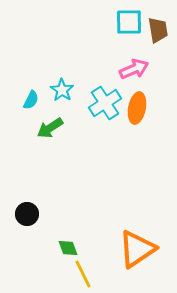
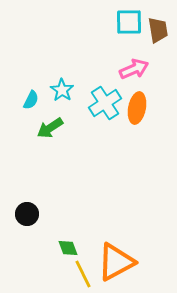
orange triangle: moved 21 px left, 13 px down; rotated 6 degrees clockwise
